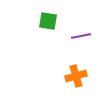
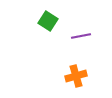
green square: rotated 24 degrees clockwise
